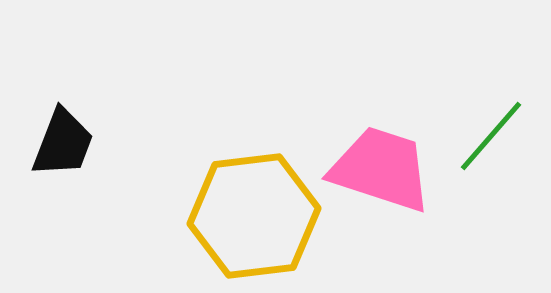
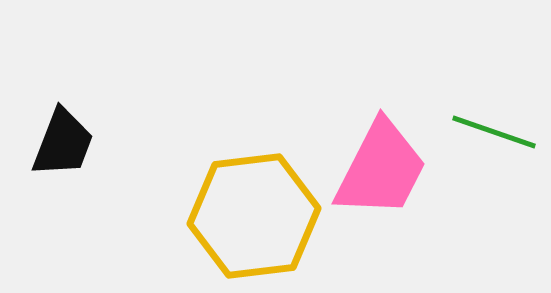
green line: moved 3 px right, 4 px up; rotated 68 degrees clockwise
pink trapezoid: rotated 99 degrees clockwise
